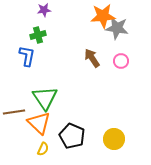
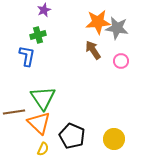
purple star: rotated 16 degrees counterclockwise
orange star: moved 5 px left, 6 px down
brown arrow: moved 1 px right, 8 px up
green triangle: moved 2 px left
